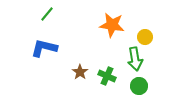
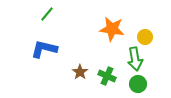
orange star: moved 4 px down
blue L-shape: moved 1 px down
green circle: moved 1 px left, 2 px up
